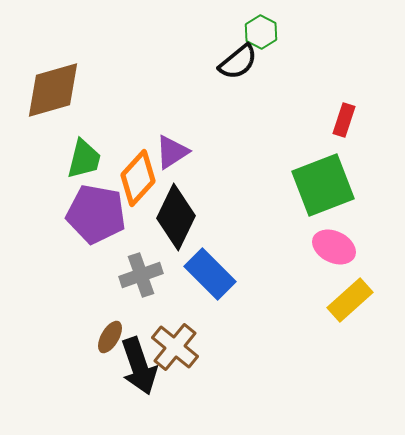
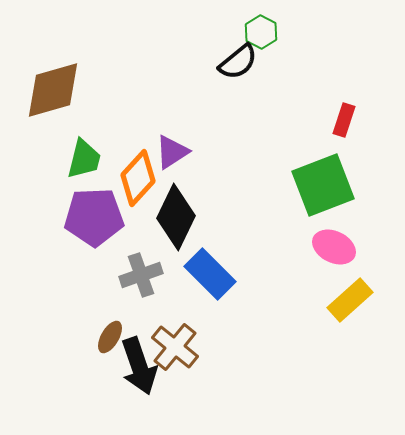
purple pentagon: moved 2 px left, 3 px down; rotated 12 degrees counterclockwise
